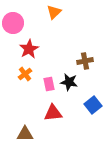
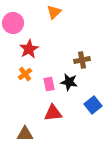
brown cross: moved 3 px left, 1 px up
